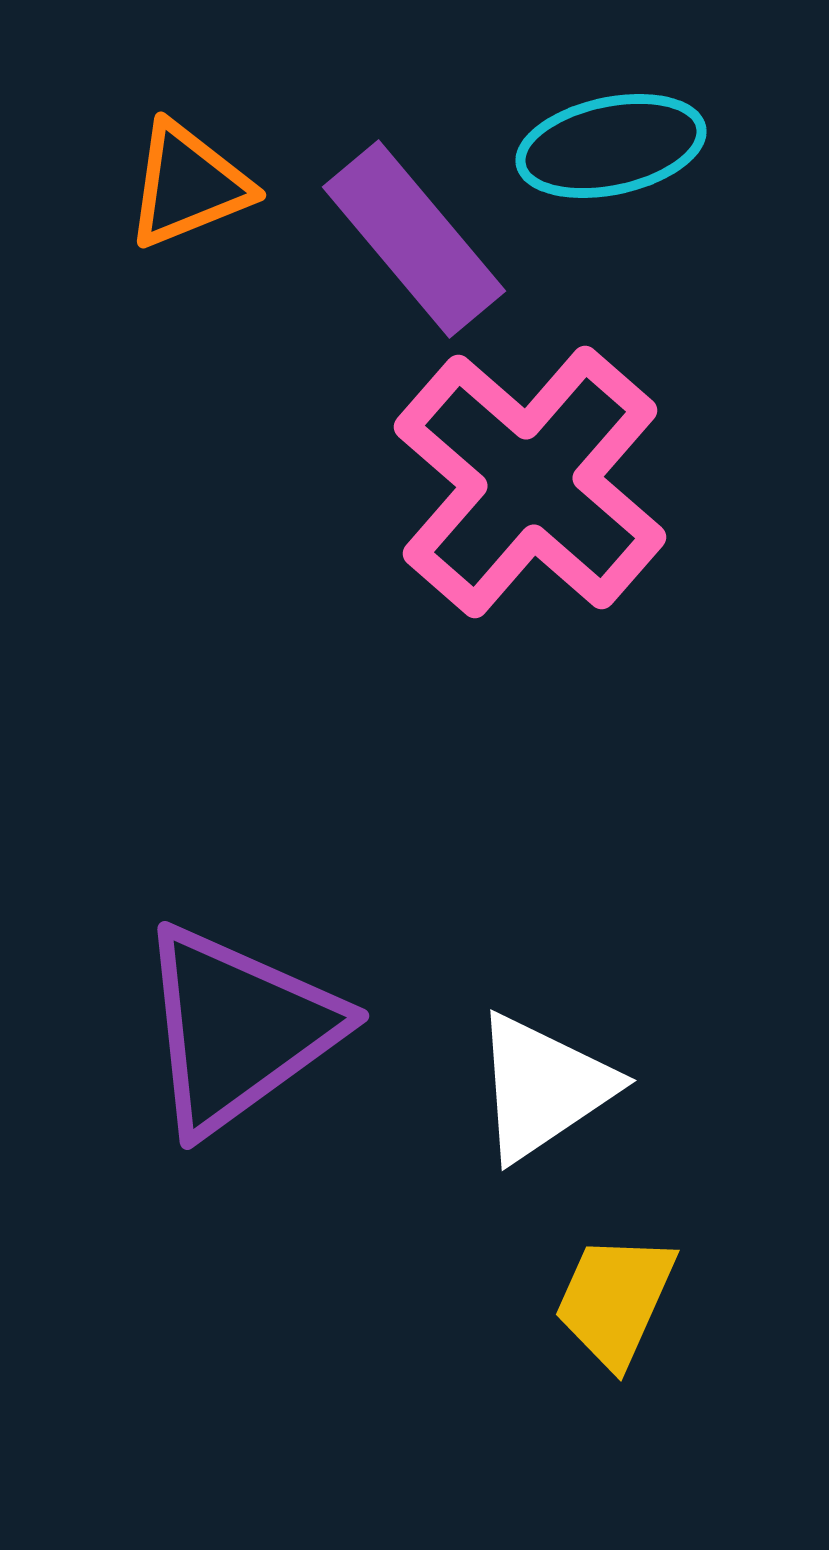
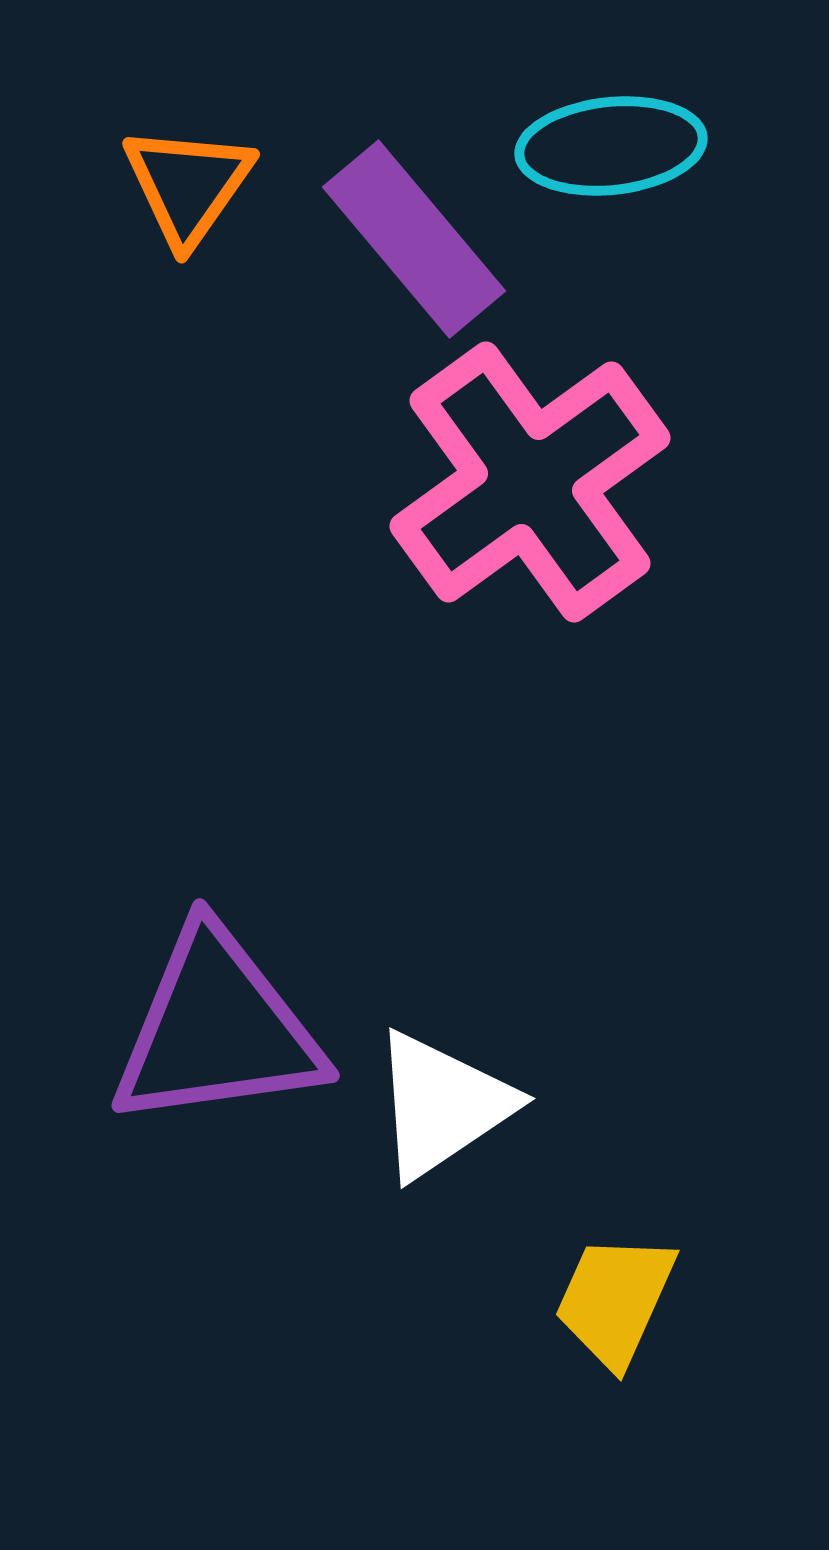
cyan ellipse: rotated 6 degrees clockwise
orange triangle: rotated 33 degrees counterclockwise
pink cross: rotated 13 degrees clockwise
purple triangle: moved 21 px left; rotated 28 degrees clockwise
white triangle: moved 101 px left, 18 px down
